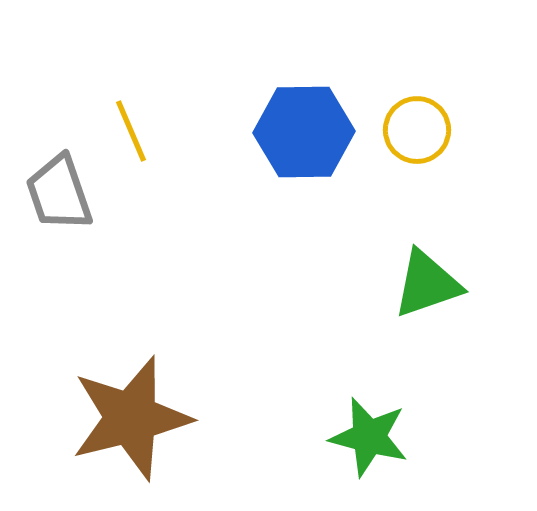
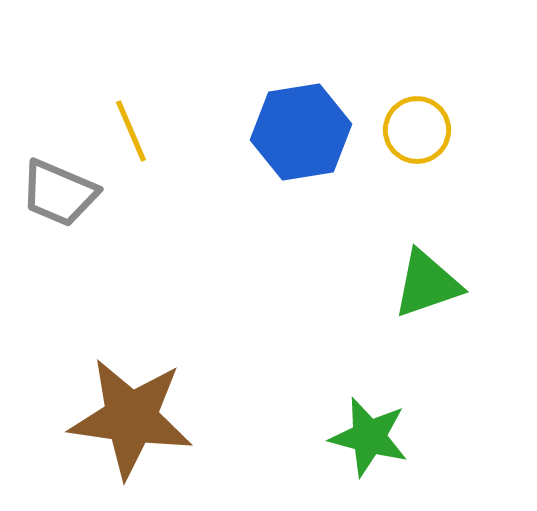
blue hexagon: moved 3 px left; rotated 8 degrees counterclockwise
gray trapezoid: rotated 48 degrees counterclockwise
brown star: rotated 22 degrees clockwise
